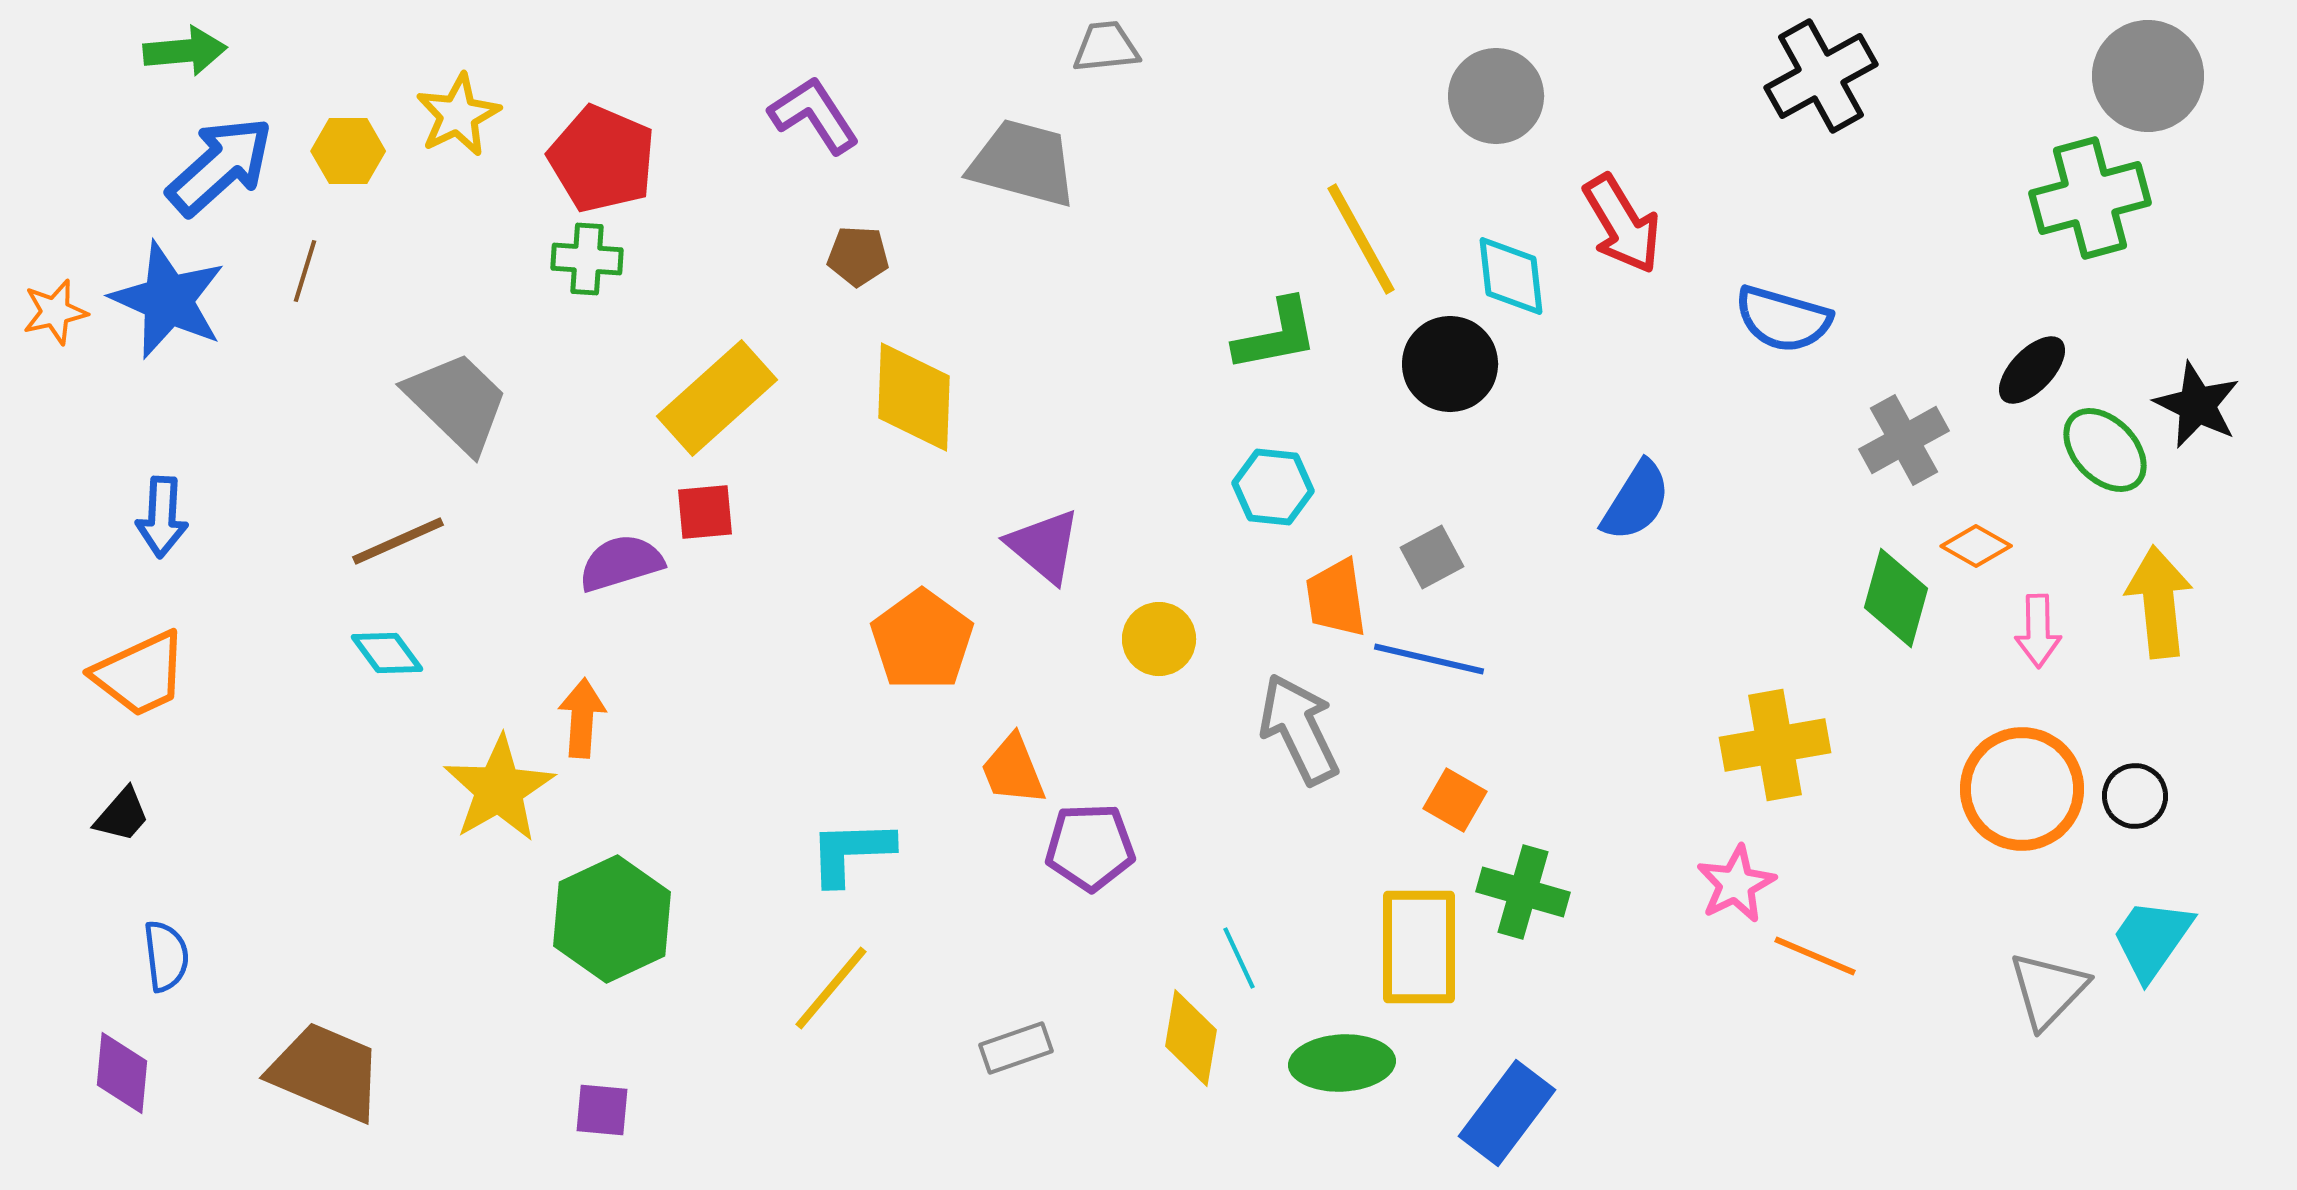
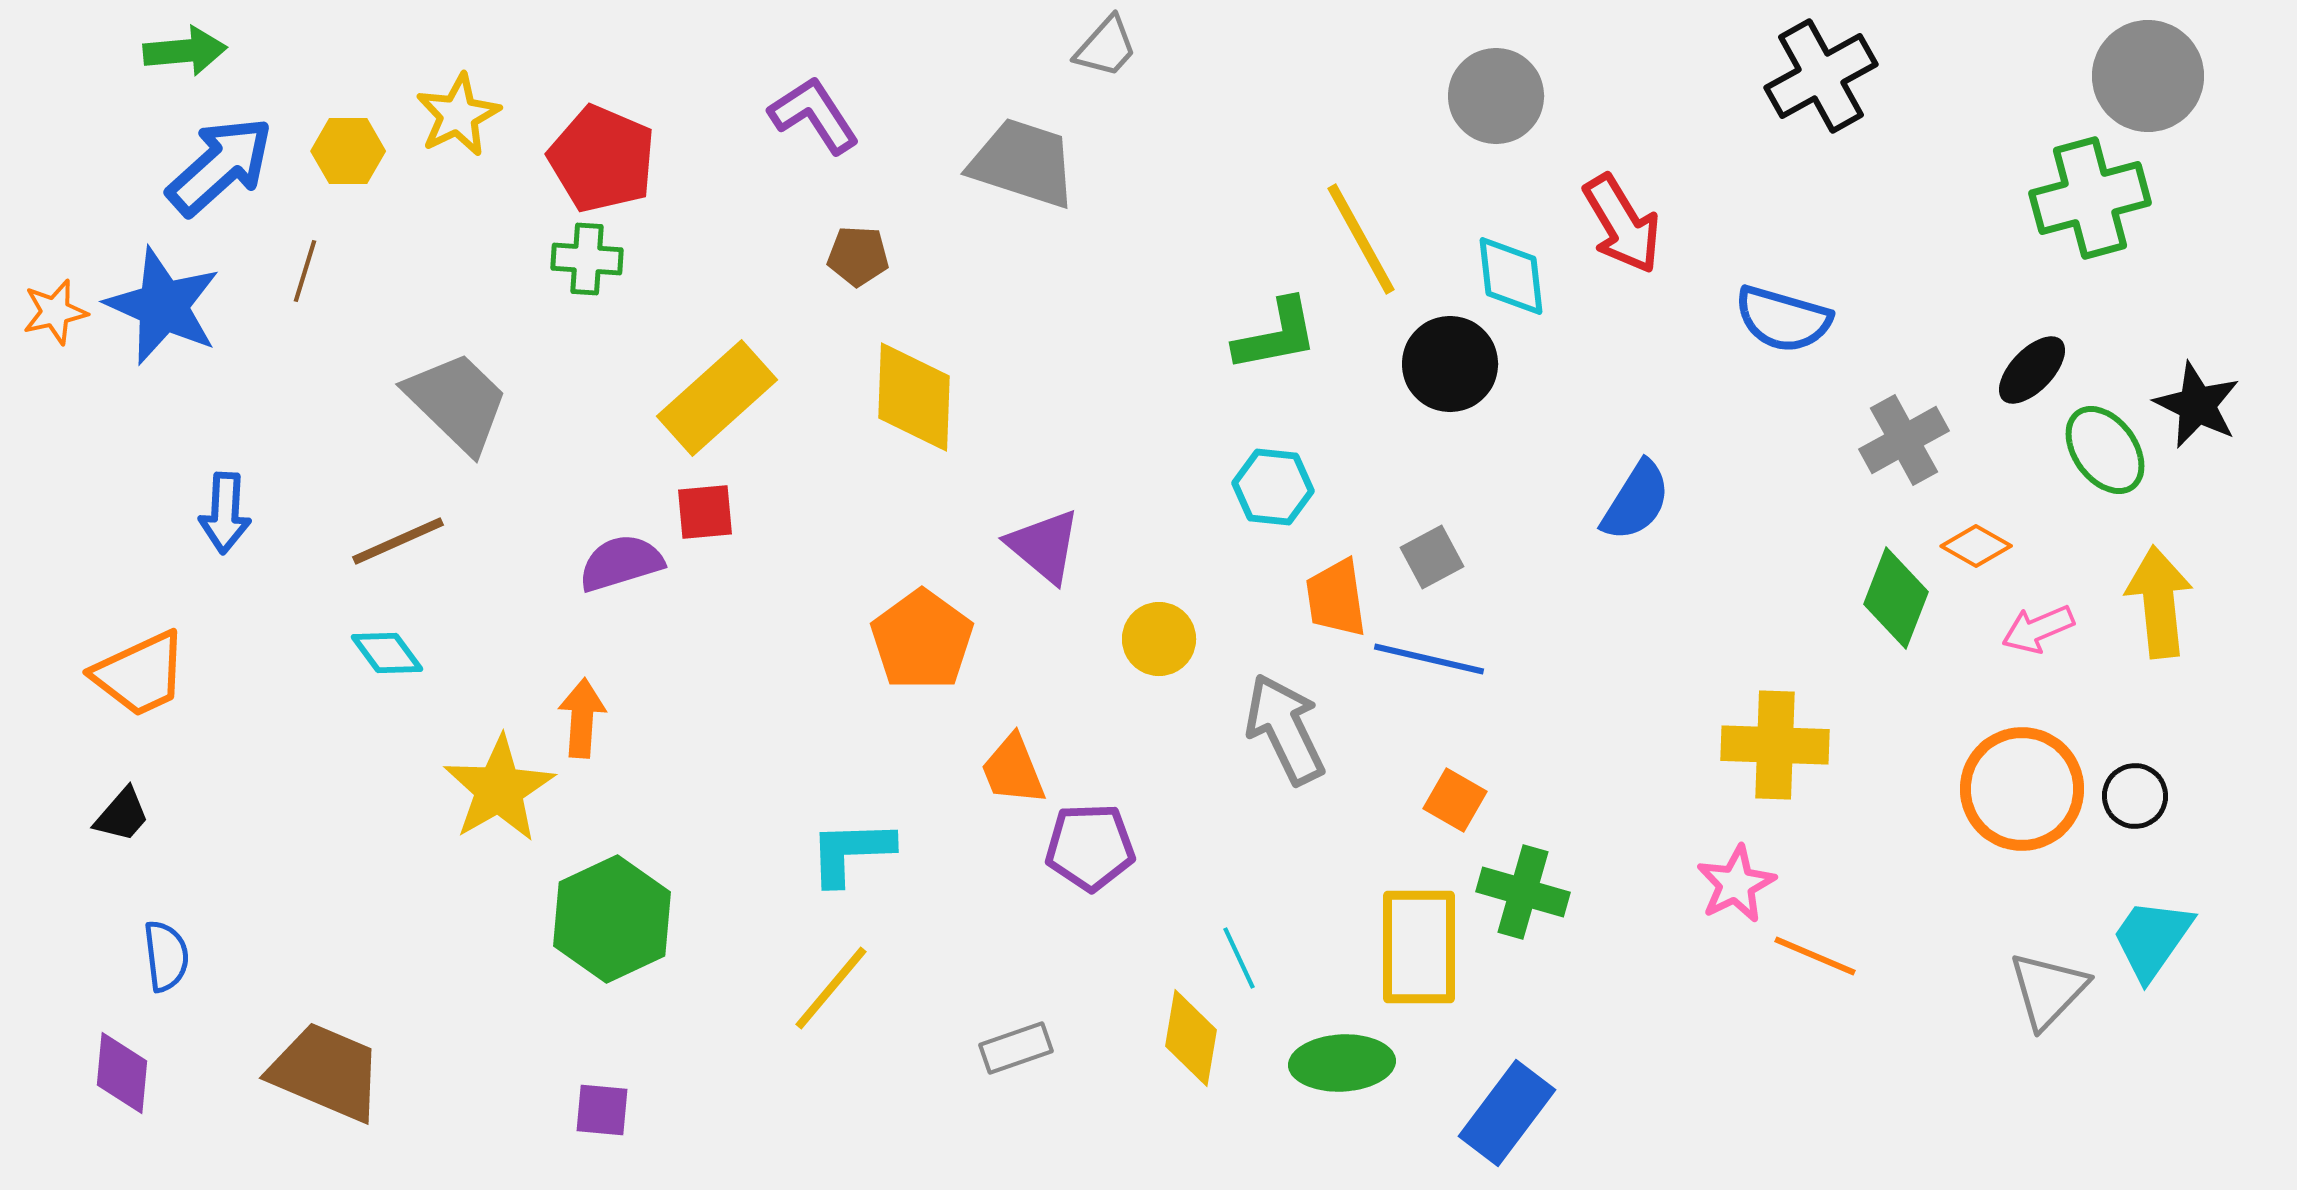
gray trapezoid at (1106, 47): rotated 138 degrees clockwise
gray trapezoid at (1023, 163): rotated 3 degrees clockwise
blue star at (168, 300): moved 5 px left, 6 px down
green ellipse at (2105, 450): rotated 8 degrees clockwise
blue arrow at (162, 517): moved 63 px right, 4 px up
green diamond at (1896, 598): rotated 6 degrees clockwise
pink arrow at (2038, 631): moved 2 px up; rotated 68 degrees clockwise
gray arrow at (1299, 729): moved 14 px left
yellow cross at (1775, 745): rotated 12 degrees clockwise
